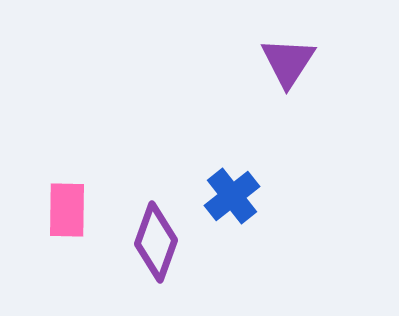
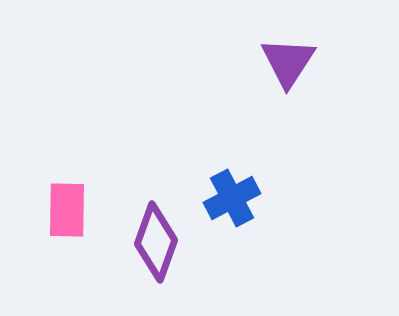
blue cross: moved 2 px down; rotated 10 degrees clockwise
